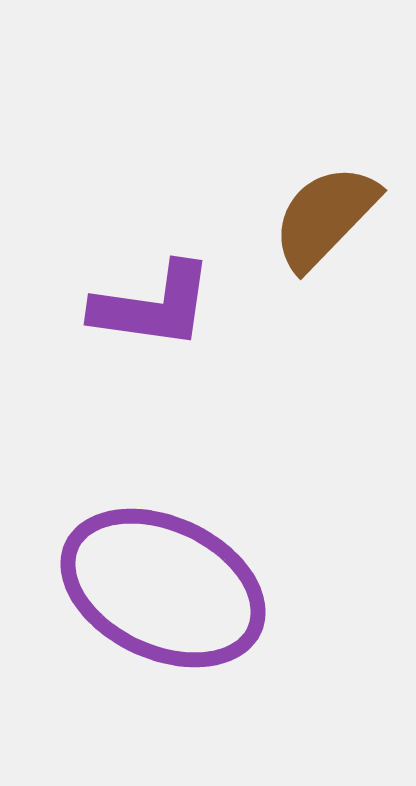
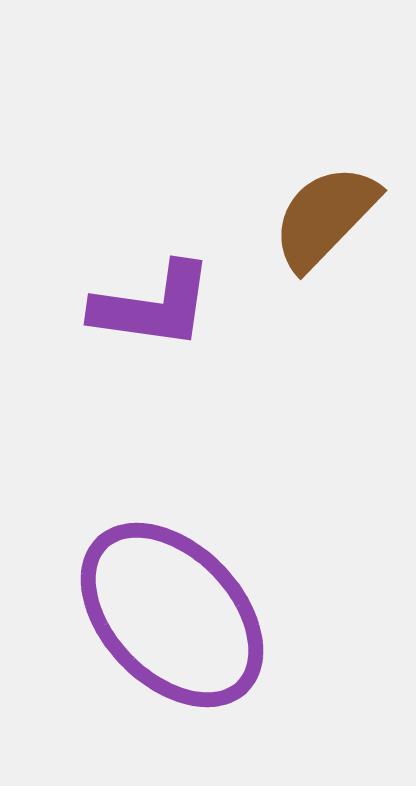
purple ellipse: moved 9 px right, 27 px down; rotated 21 degrees clockwise
